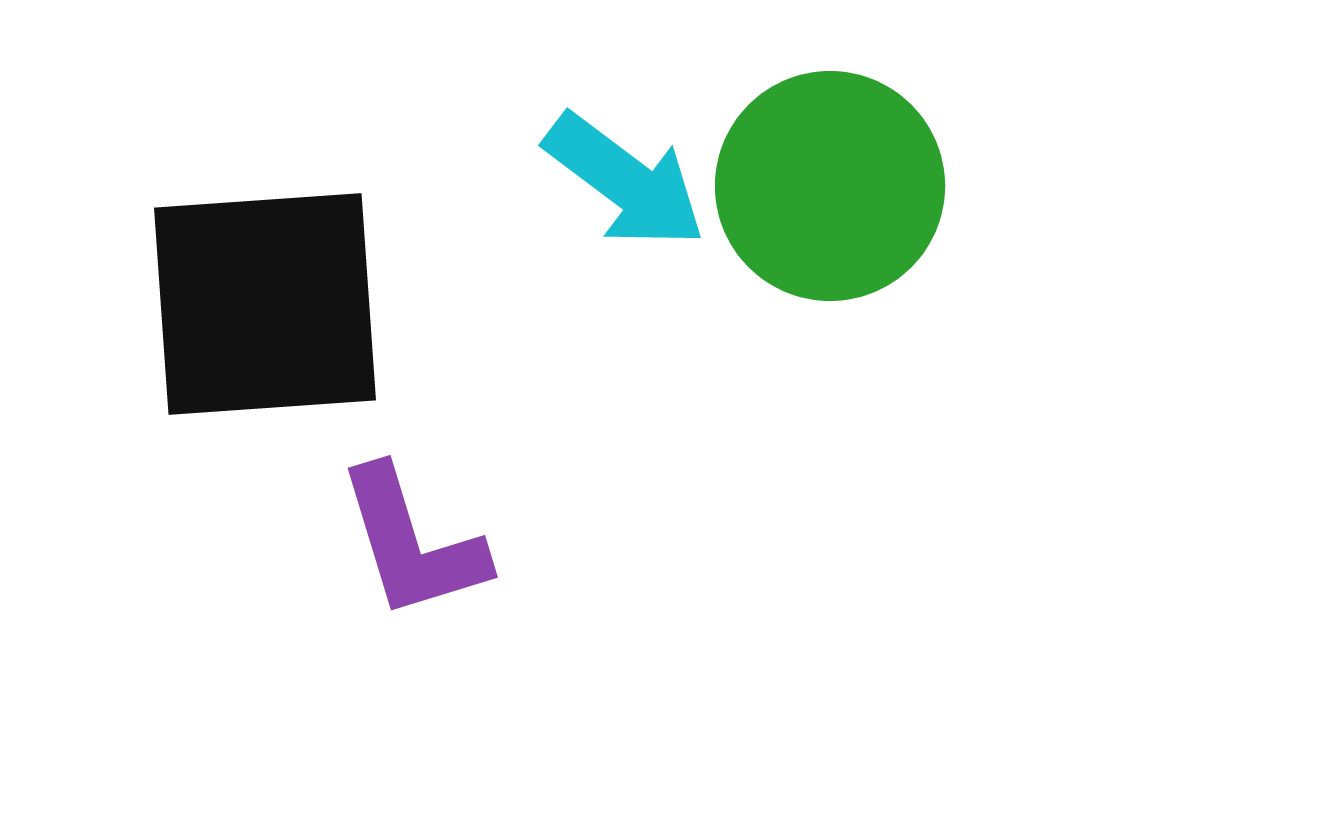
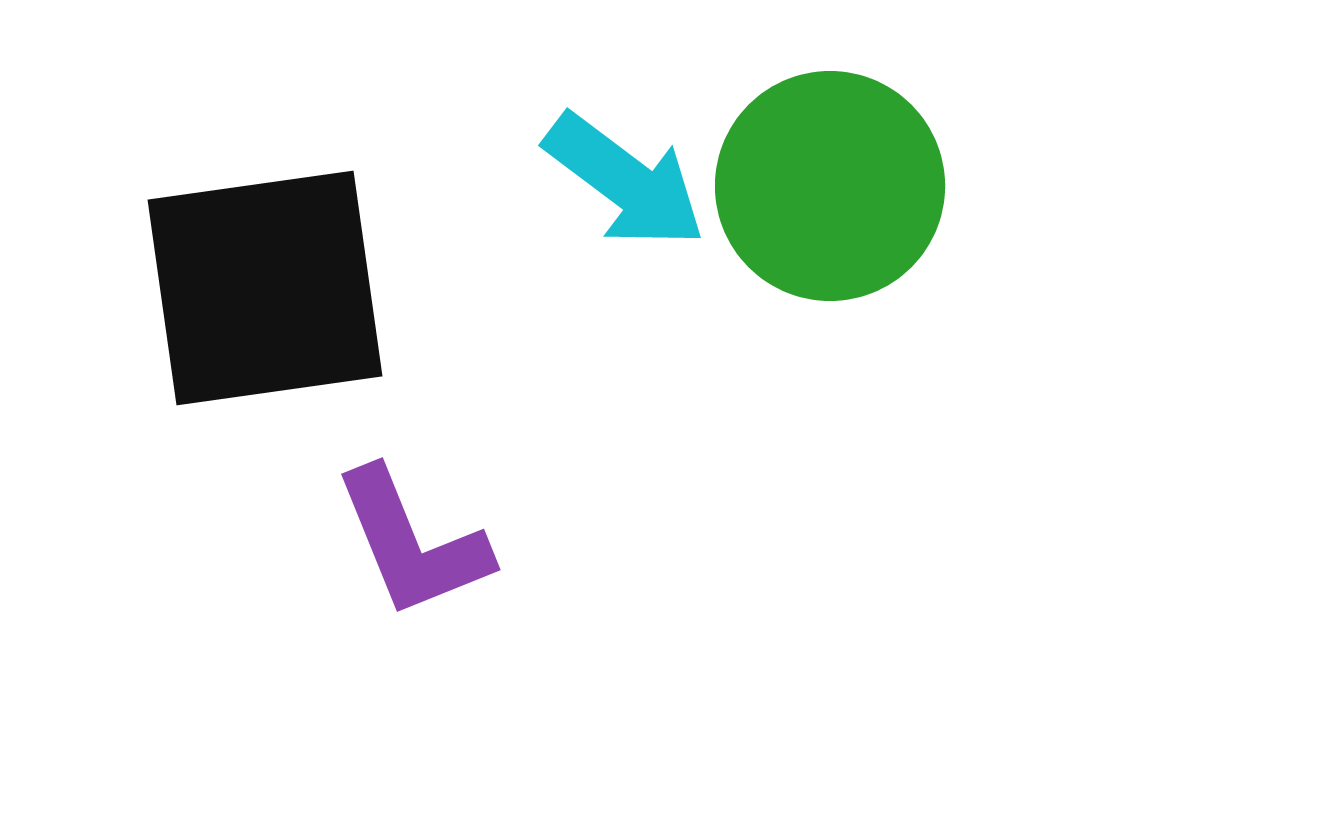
black square: moved 16 px up; rotated 4 degrees counterclockwise
purple L-shape: rotated 5 degrees counterclockwise
